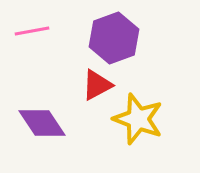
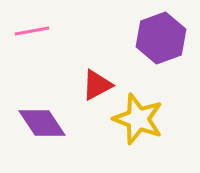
purple hexagon: moved 47 px right
